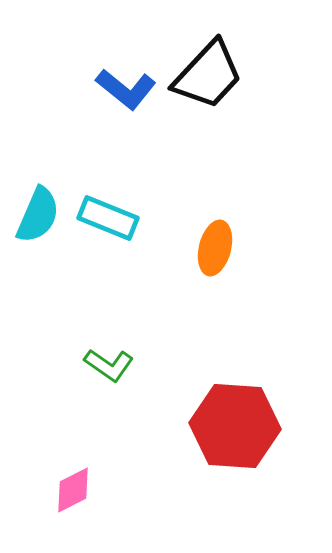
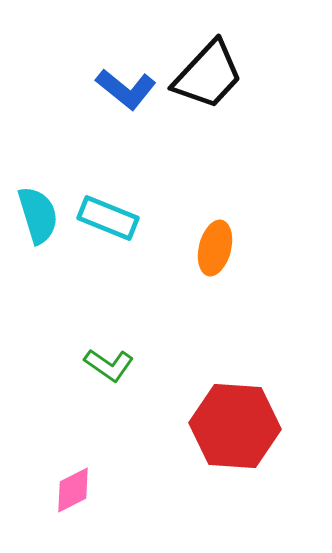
cyan semicircle: rotated 40 degrees counterclockwise
